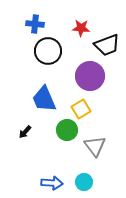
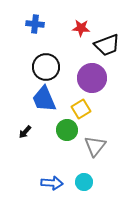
black circle: moved 2 px left, 16 px down
purple circle: moved 2 px right, 2 px down
gray triangle: rotated 15 degrees clockwise
